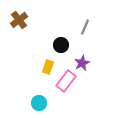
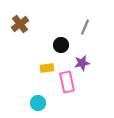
brown cross: moved 1 px right, 4 px down
purple star: rotated 14 degrees clockwise
yellow rectangle: moved 1 px left, 1 px down; rotated 64 degrees clockwise
pink rectangle: moved 1 px right, 1 px down; rotated 50 degrees counterclockwise
cyan circle: moved 1 px left
